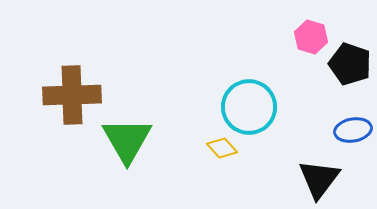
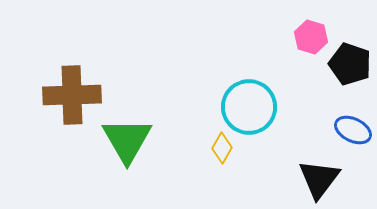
blue ellipse: rotated 36 degrees clockwise
yellow diamond: rotated 72 degrees clockwise
